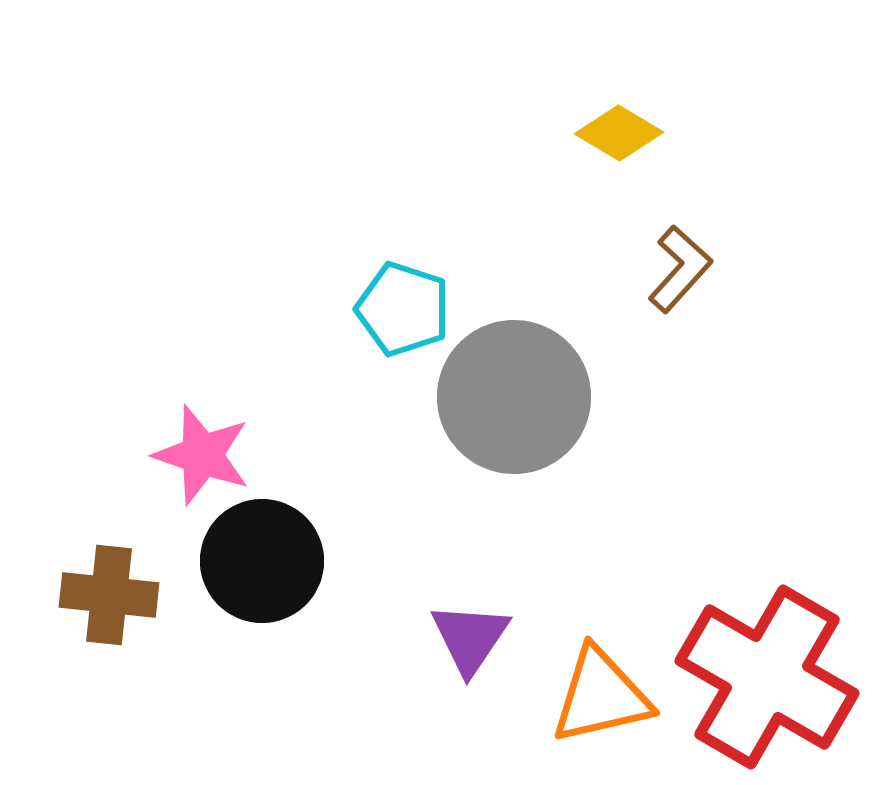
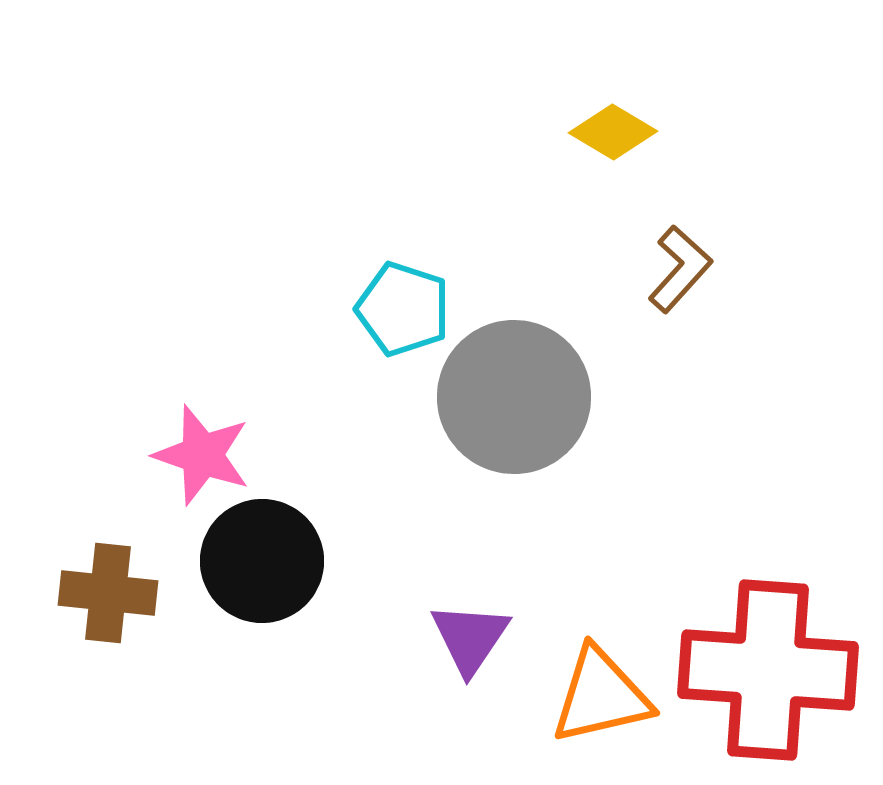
yellow diamond: moved 6 px left, 1 px up
brown cross: moved 1 px left, 2 px up
red cross: moved 1 px right, 7 px up; rotated 26 degrees counterclockwise
